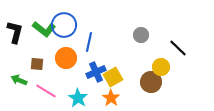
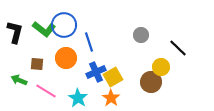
blue line: rotated 30 degrees counterclockwise
